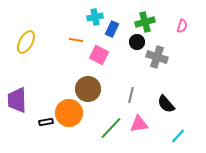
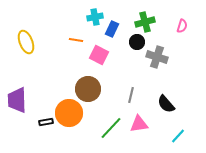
yellow ellipse: rotated 50 degrees counterclockwise
